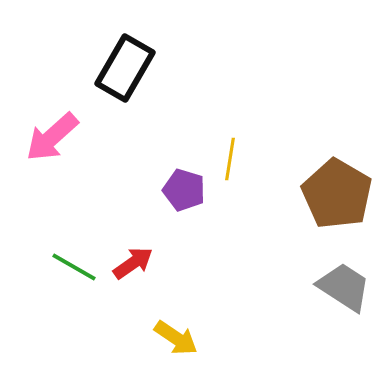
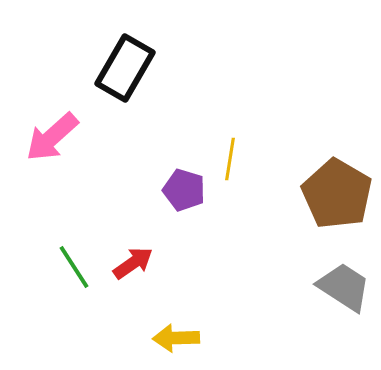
green line: rotated 27 degrees clockwise
yellow arrow: rotated 144 degrees clockwise
